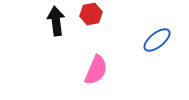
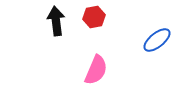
red hexagon: moved 3 px right, 3 px down
